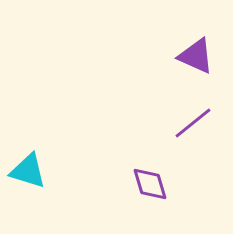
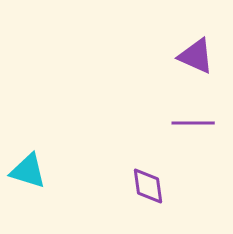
purple line: rotated 39 degrees clockwise
purple diamond: moved 2 px left, 2 px down; rotated 9 degrees clockwise
